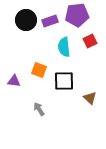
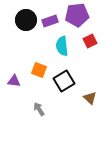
cyan semicircle: moved 2 px left, 1 px up
black square: rotated 30 degrees counterclockwise
